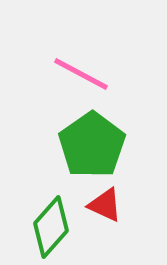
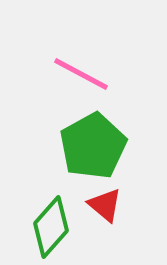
green pentagon: moved 1 px right, 1 px down; rotated 6 degrees clockwise
red triangle: rotated 15 degrees clockwise
